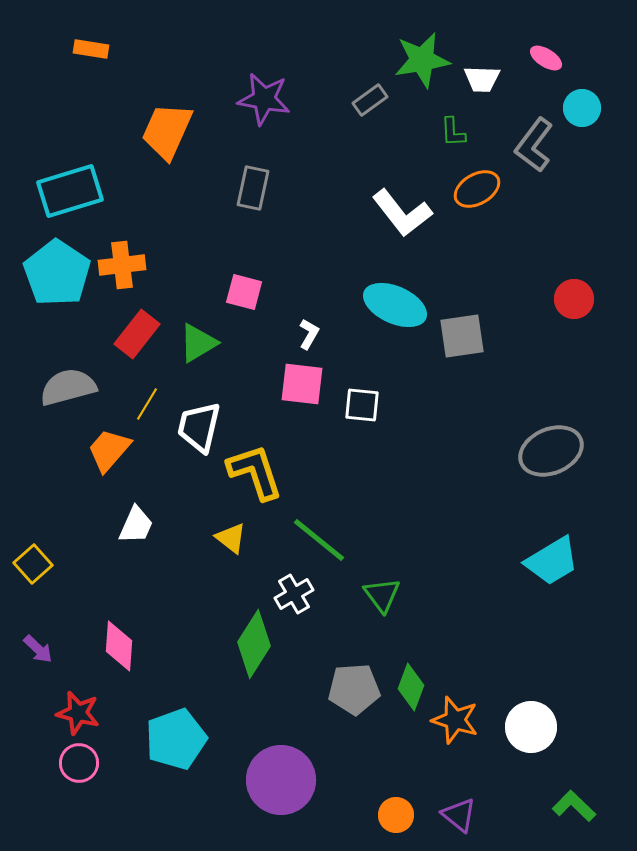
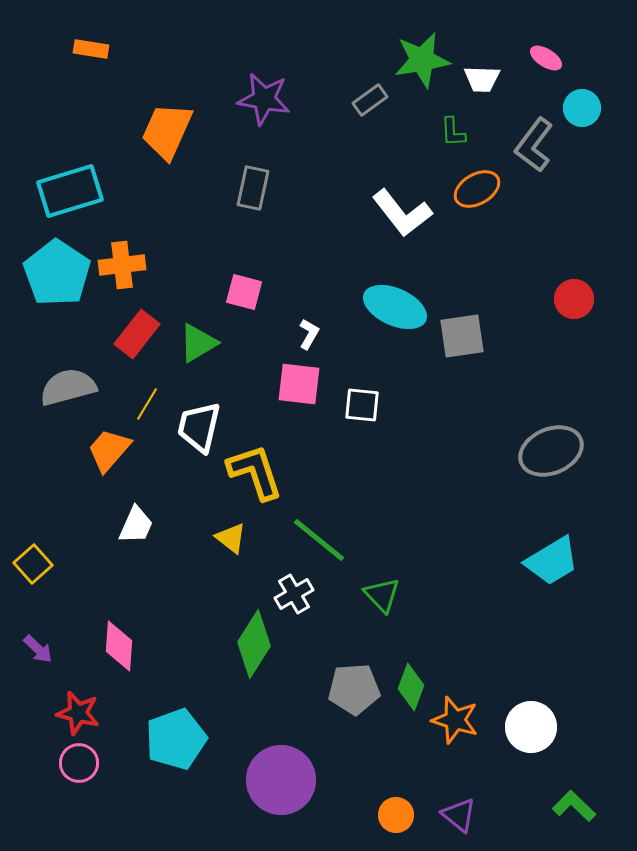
cyan ellipse at (395, 305): moved 2 px down
pink square at (302, 384): moved 3 px left
green triangle at (382, 595): rotated 6 degrees counterclockwise
